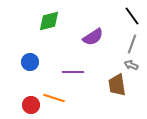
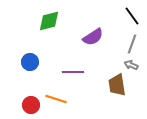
orange line: moved 2 px right, 1 px down
